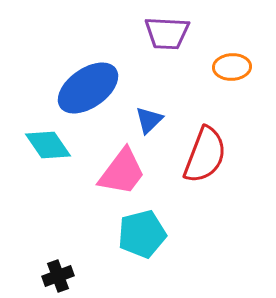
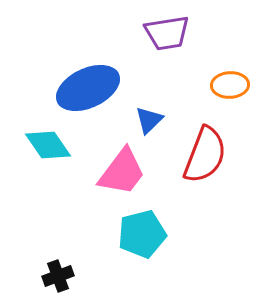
purple trapezoid: rotated 12 degrees counterclockwise
orange ellipse: moved 2 px left, 18 px down
blue ellipse: rotated 10 degrees clockwise
